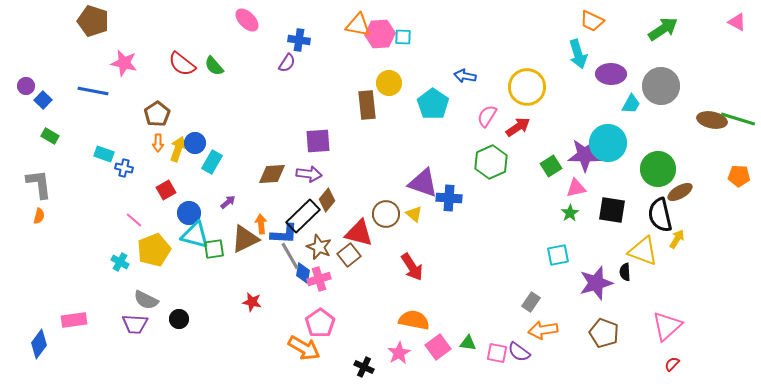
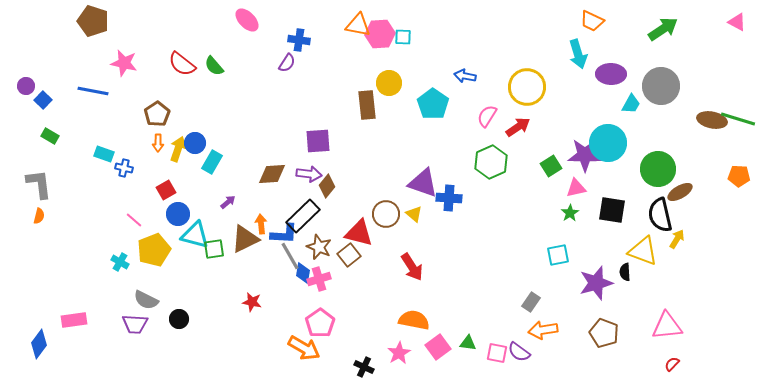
brown diamond at (327, 200): moved 14 px up
blue circle at (189, 213): moved 11 px left, 1 px down
pink triangle at (667, 326): rotated 36 degrees clockwise
